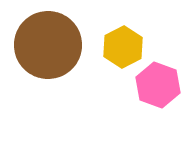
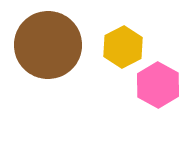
pink hexagon: rotated 9 degrees clockwise
